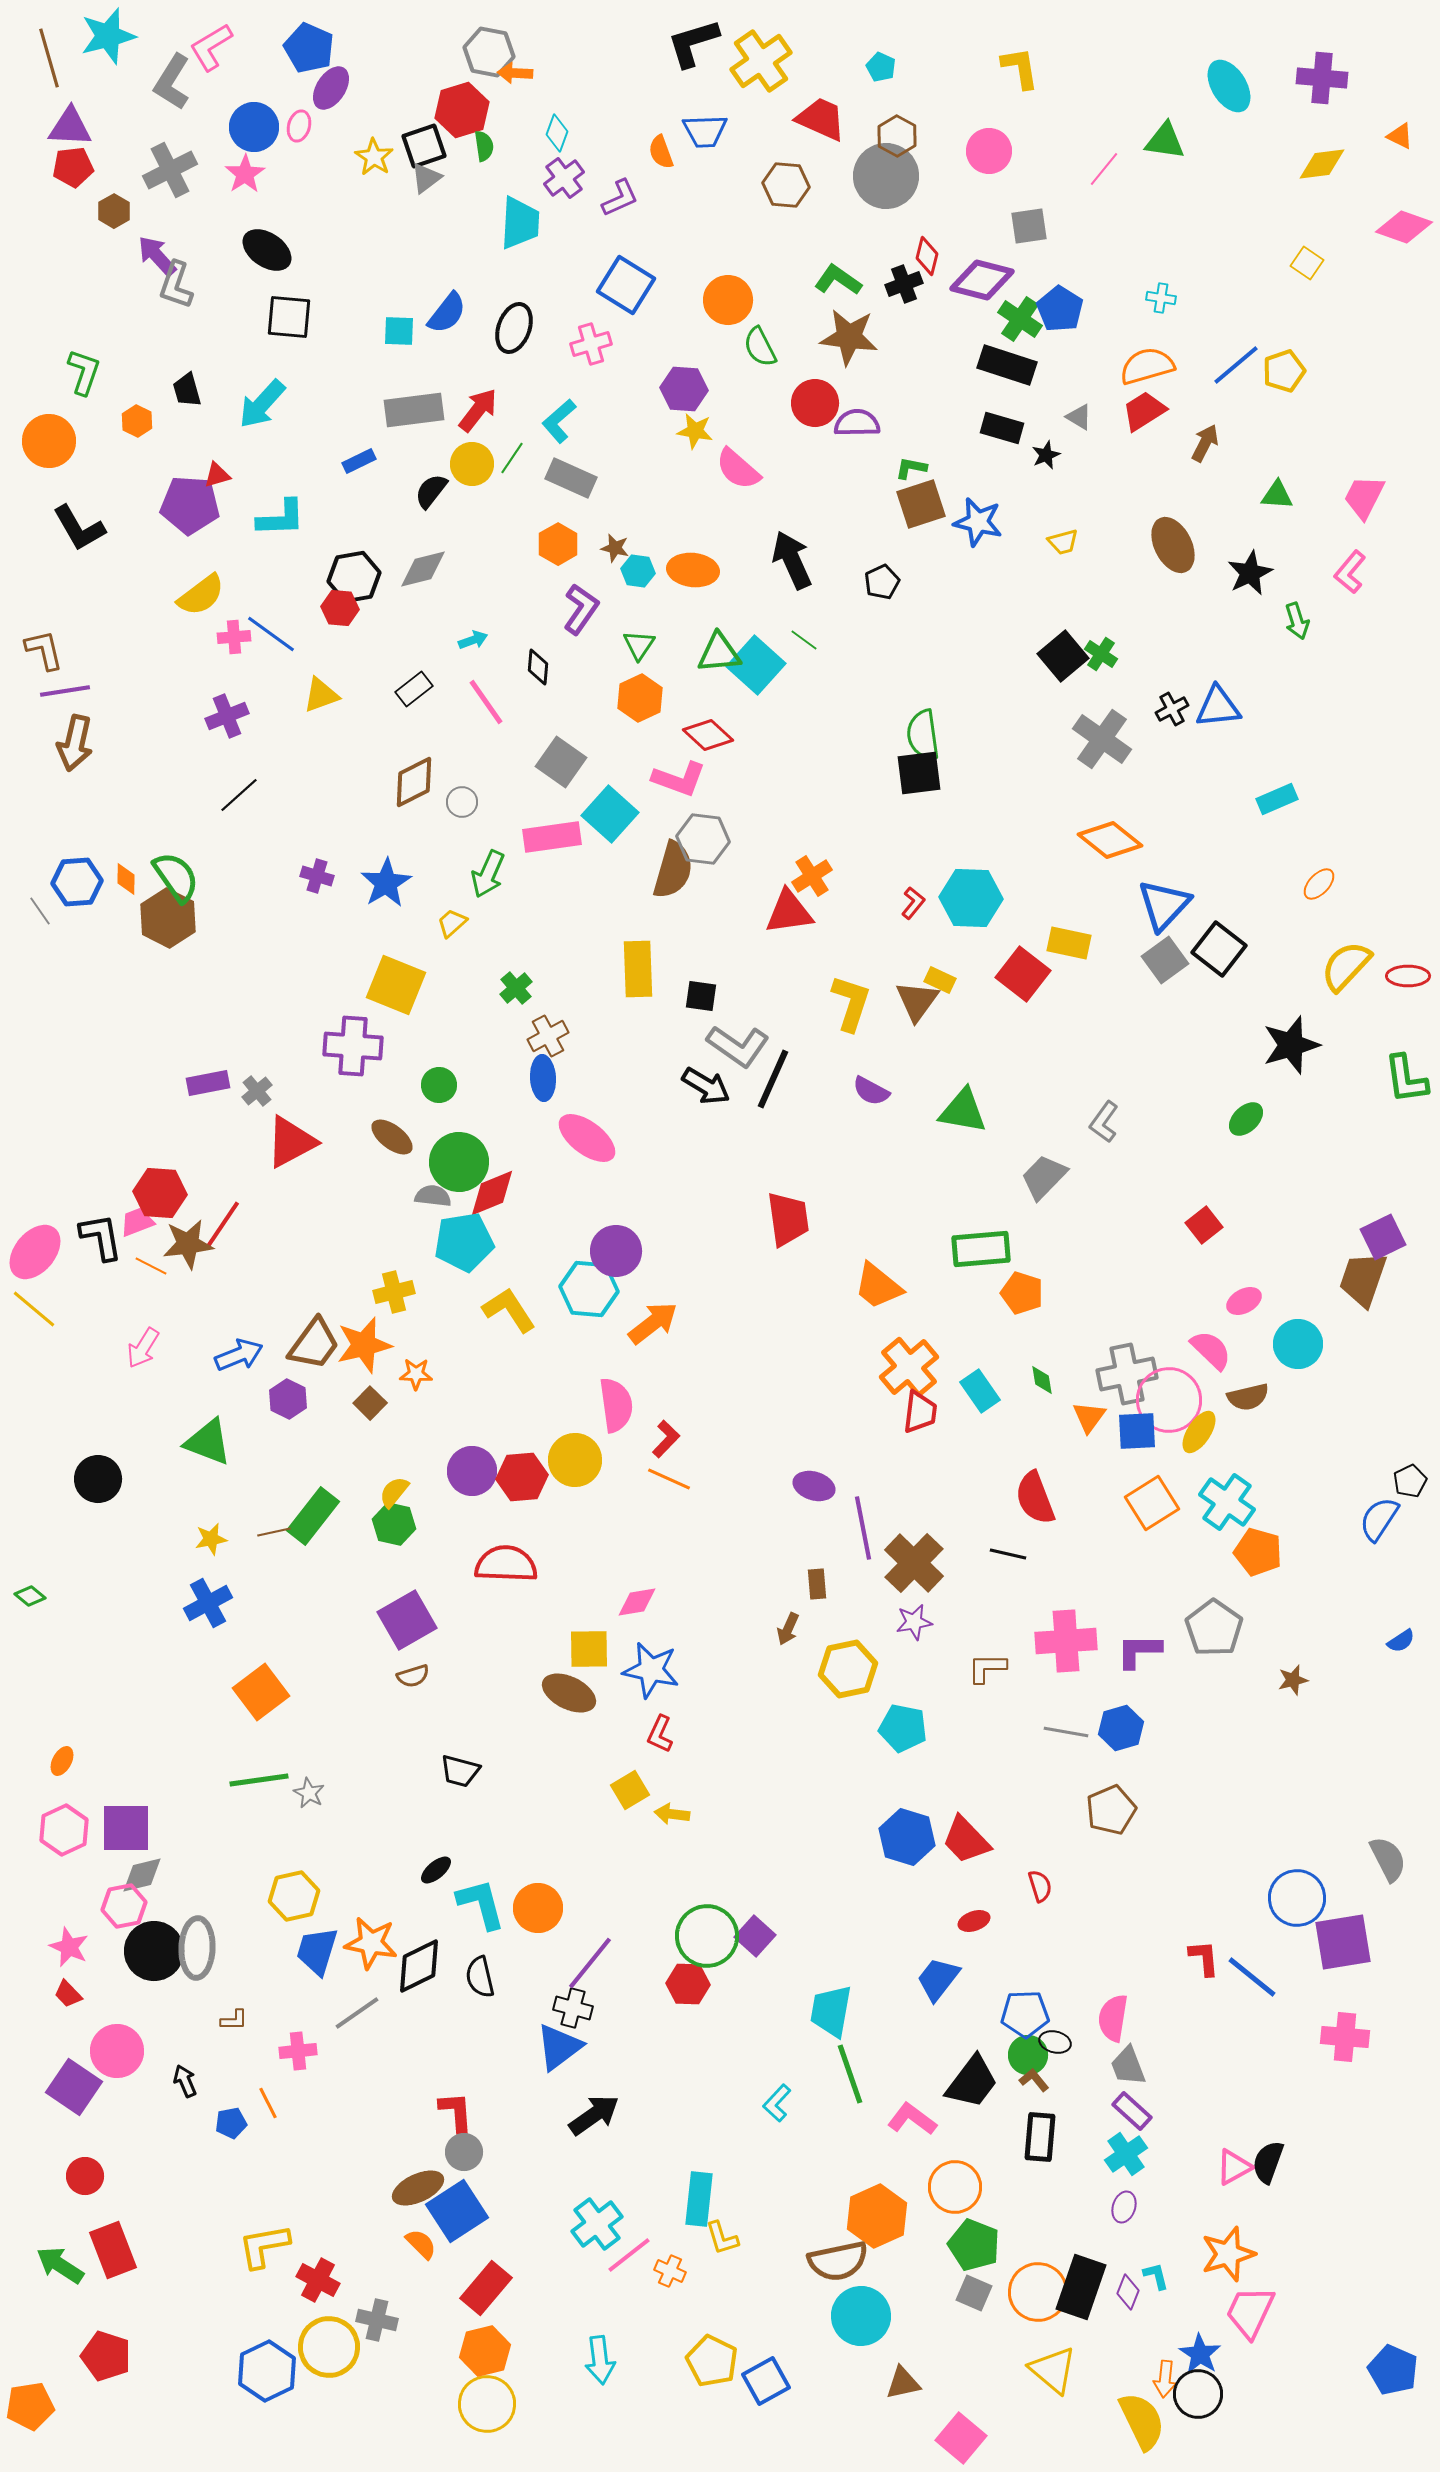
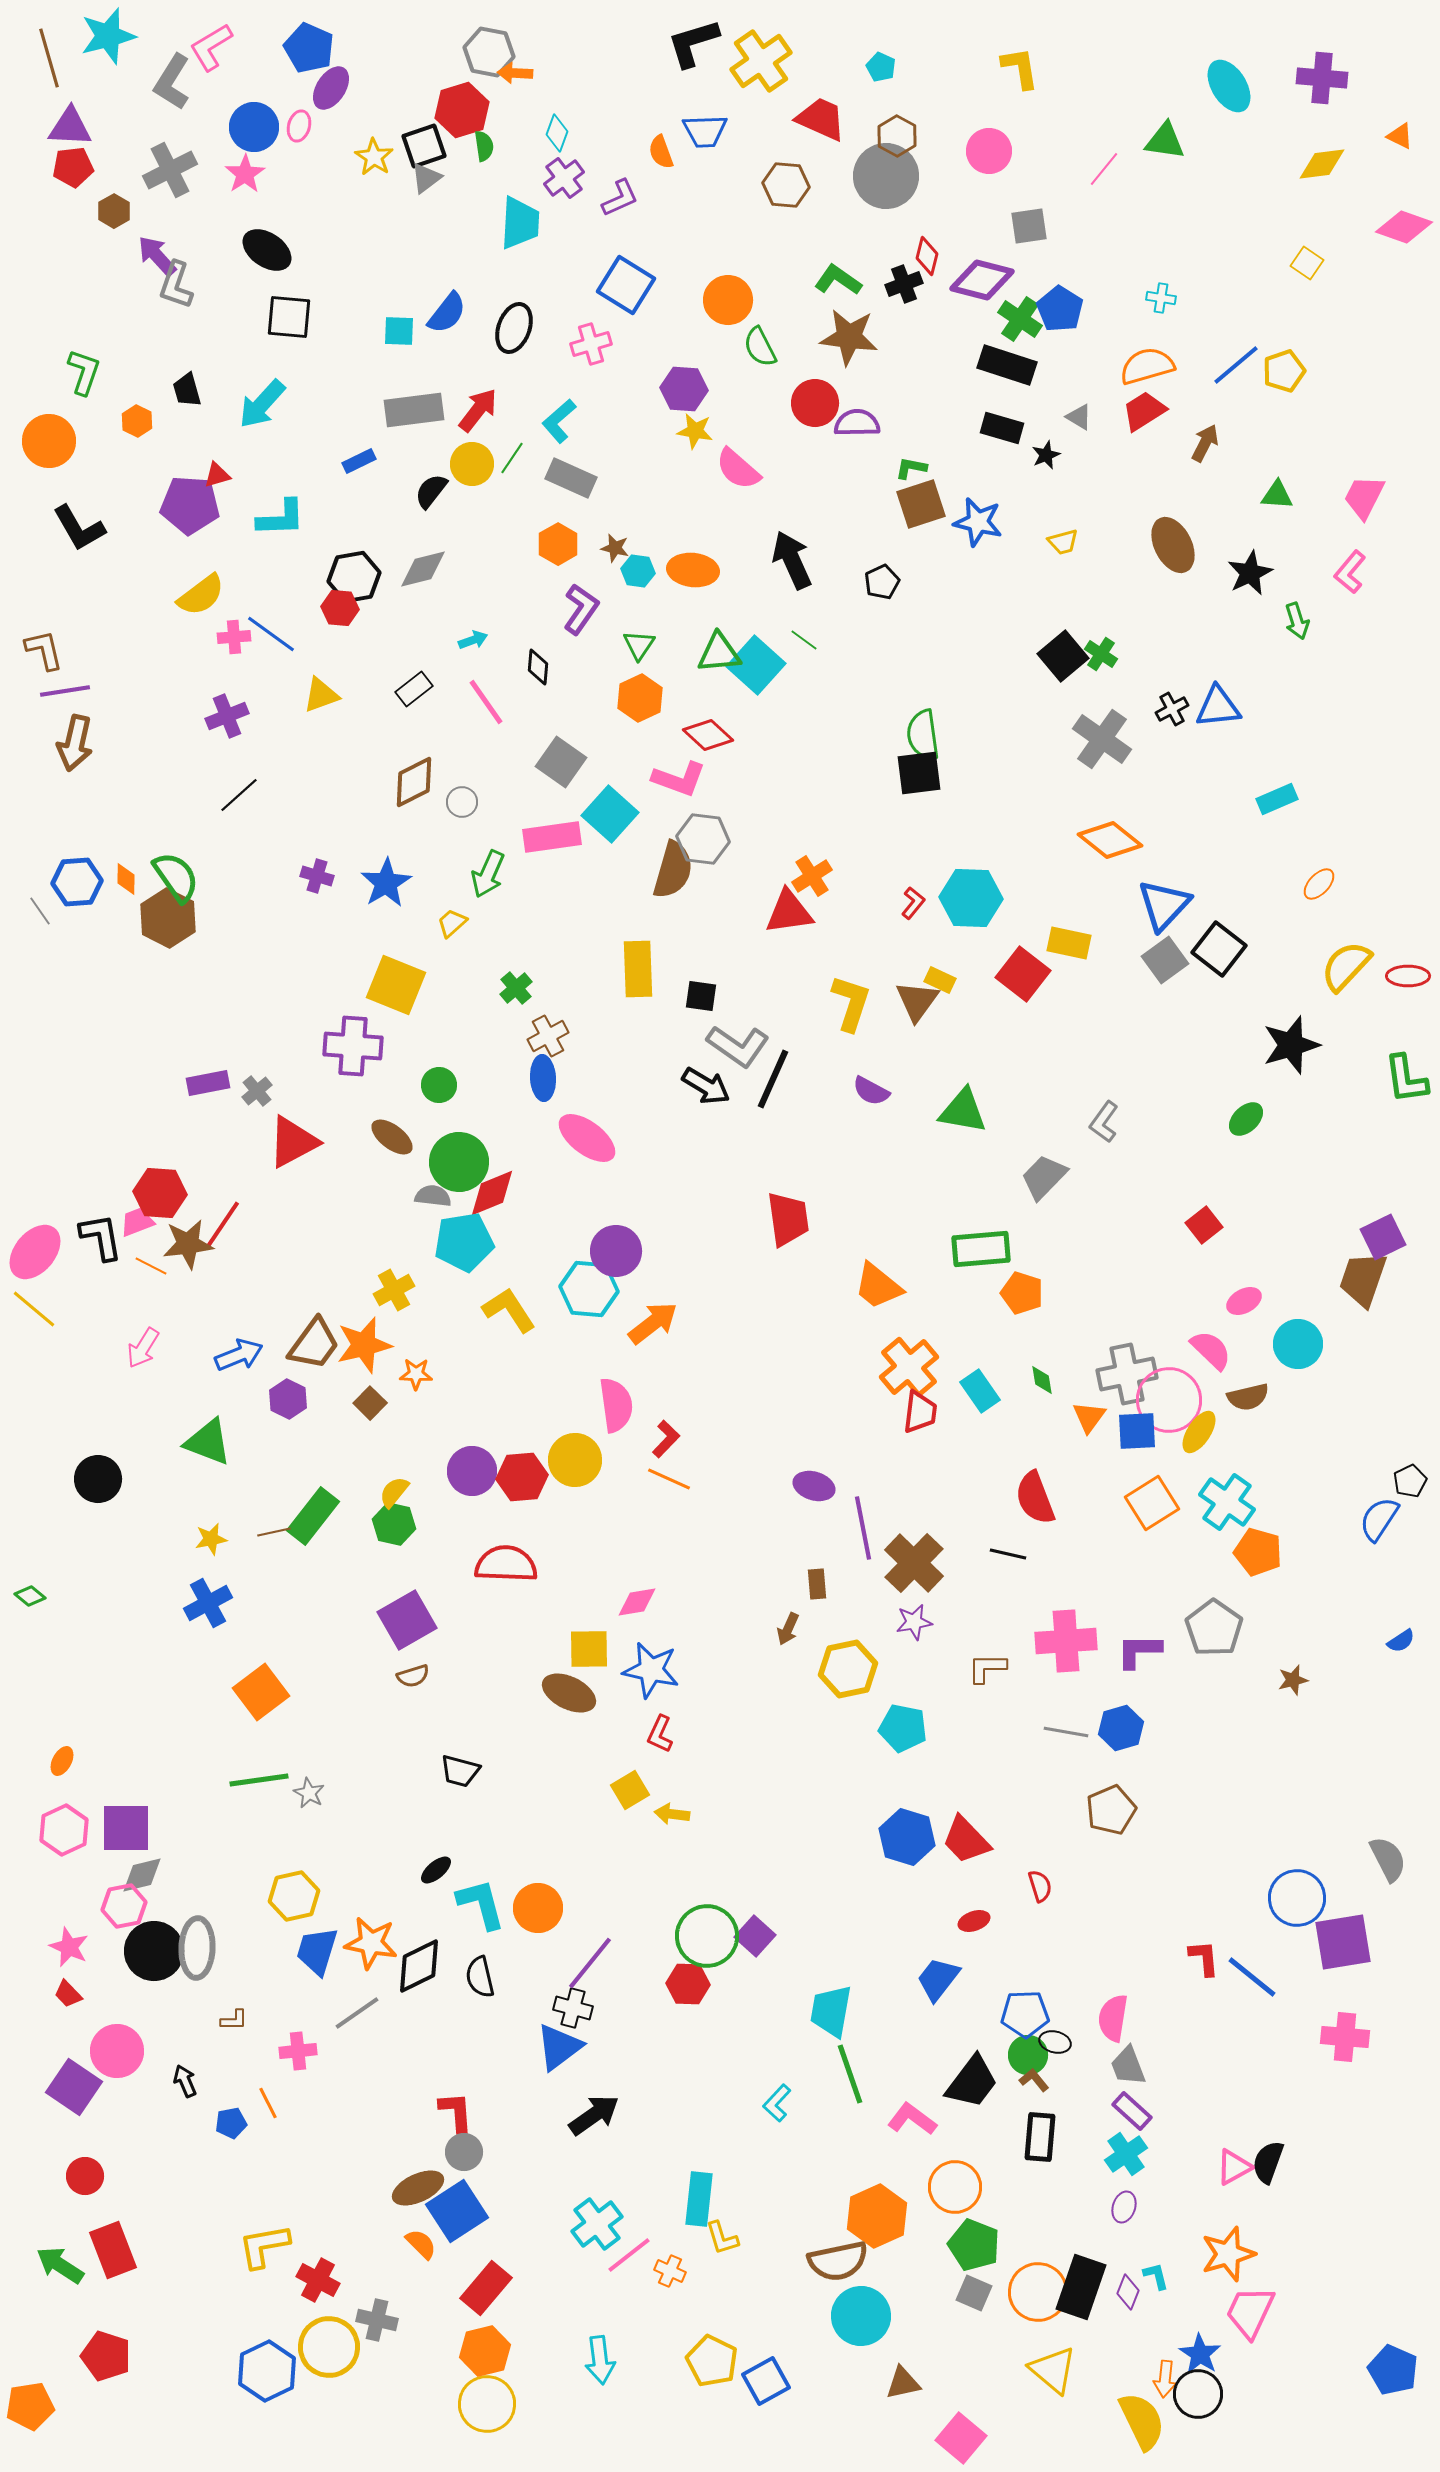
red triangle at (291, 1142): moved 2 px right
yellow cross at (394, 1292): moved 2 px up; rotated 15 degrees counterclockwise
